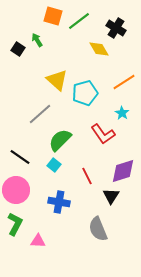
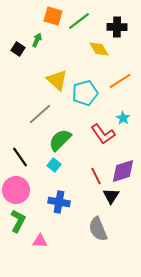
black cross: moved 1 px right, 1 px up; rotated 30 degrees counterclockwise
green arrow: rotated 56 degrees clockwise
orange line: moved 4 px left, 1 px up
cyan star: moved 1 px right, 5 px down
black line: rotated 20 degrees clockwise
red line: moved 9 px right
green L-shape: moved 3 px right, 3 px up
pink triangle: moved 2 px right
